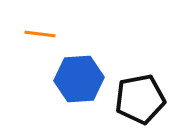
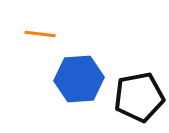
black pentagon: moved 1 px left, 2 px up
